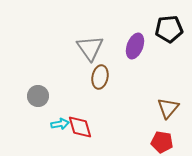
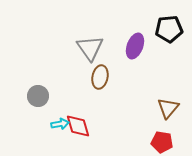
red diamond: moved 2 px left, 1 px up
